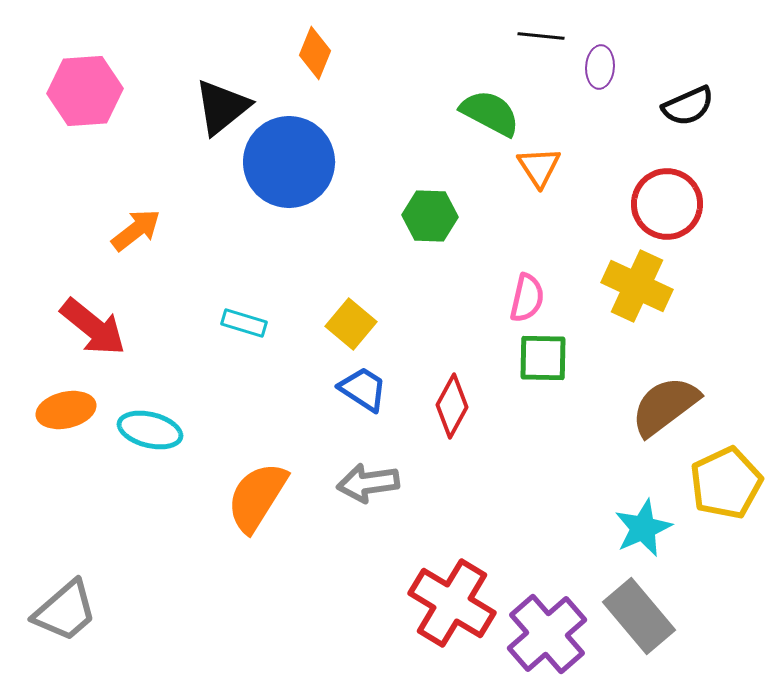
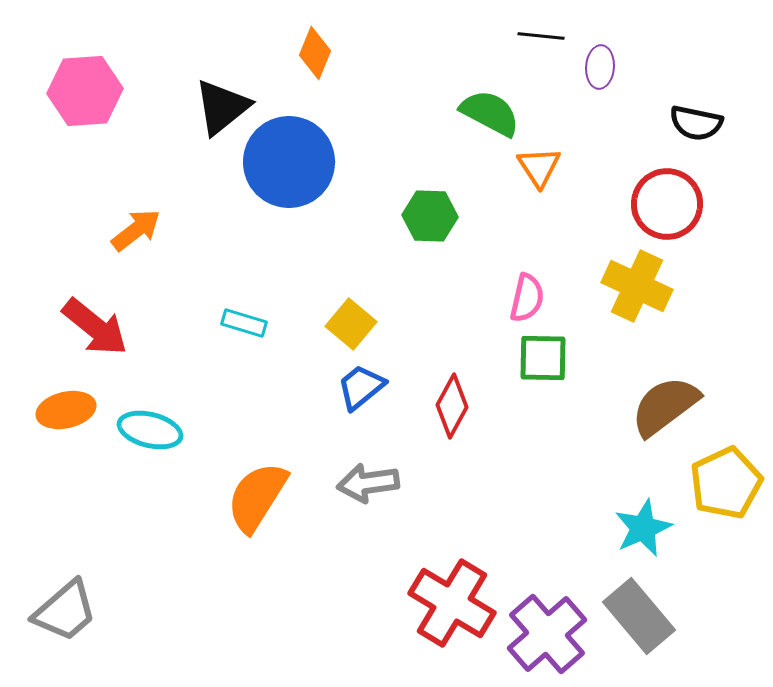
black semicircle: moved 8 px right, 17 px down; rotated 36 degrees clockwise
red arrow: moved 2 px right
blue trapezoid: moved 2 px left, 2 px up; rotated 72 degrees counterclockwise
